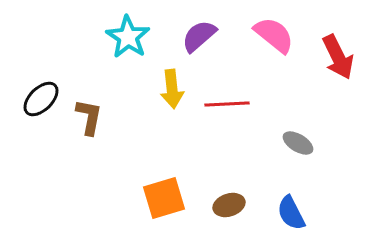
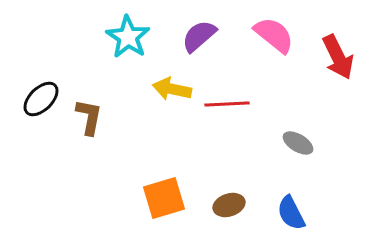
yellow arrow: rotated 108 degrees clockwise
